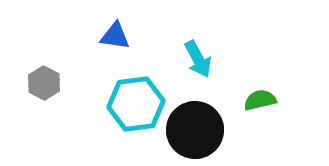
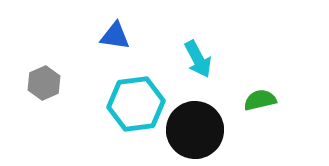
gray hexagon: rotated 8 degrees clockwise
